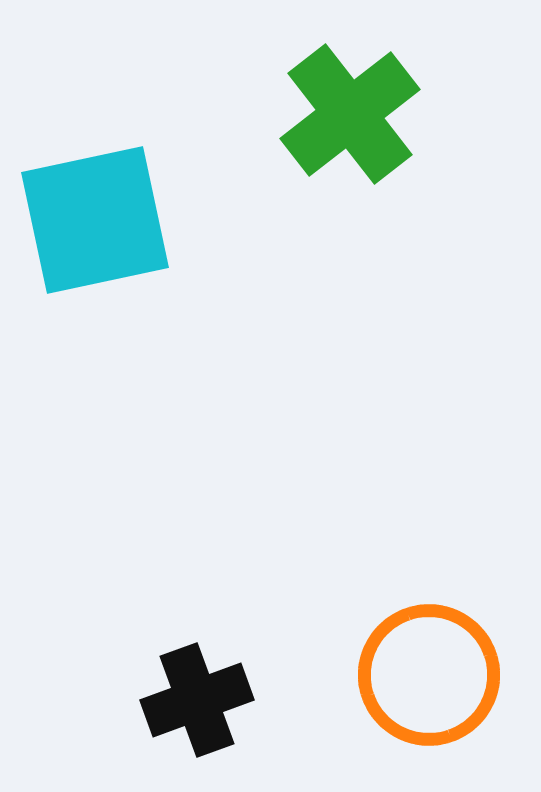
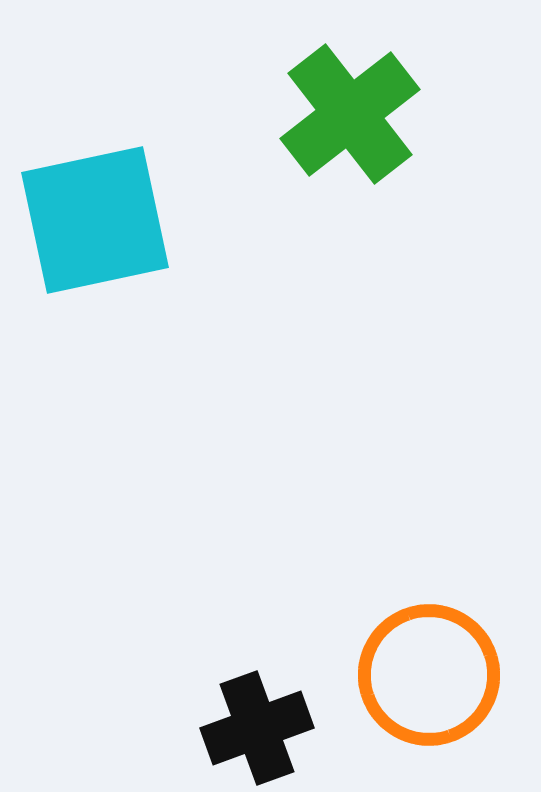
black cross: moved 60 px right, 28 px down
